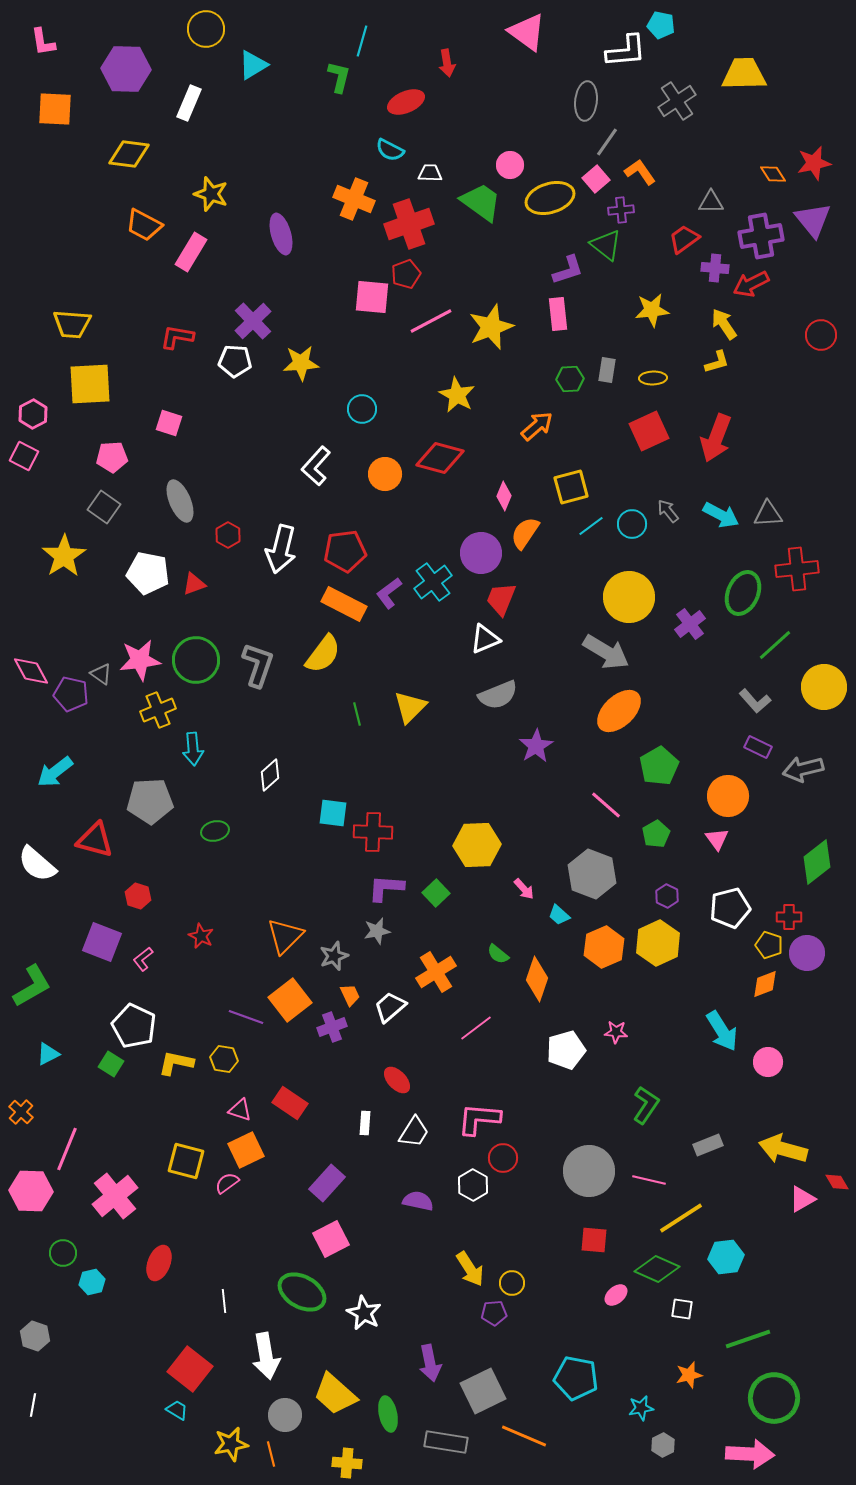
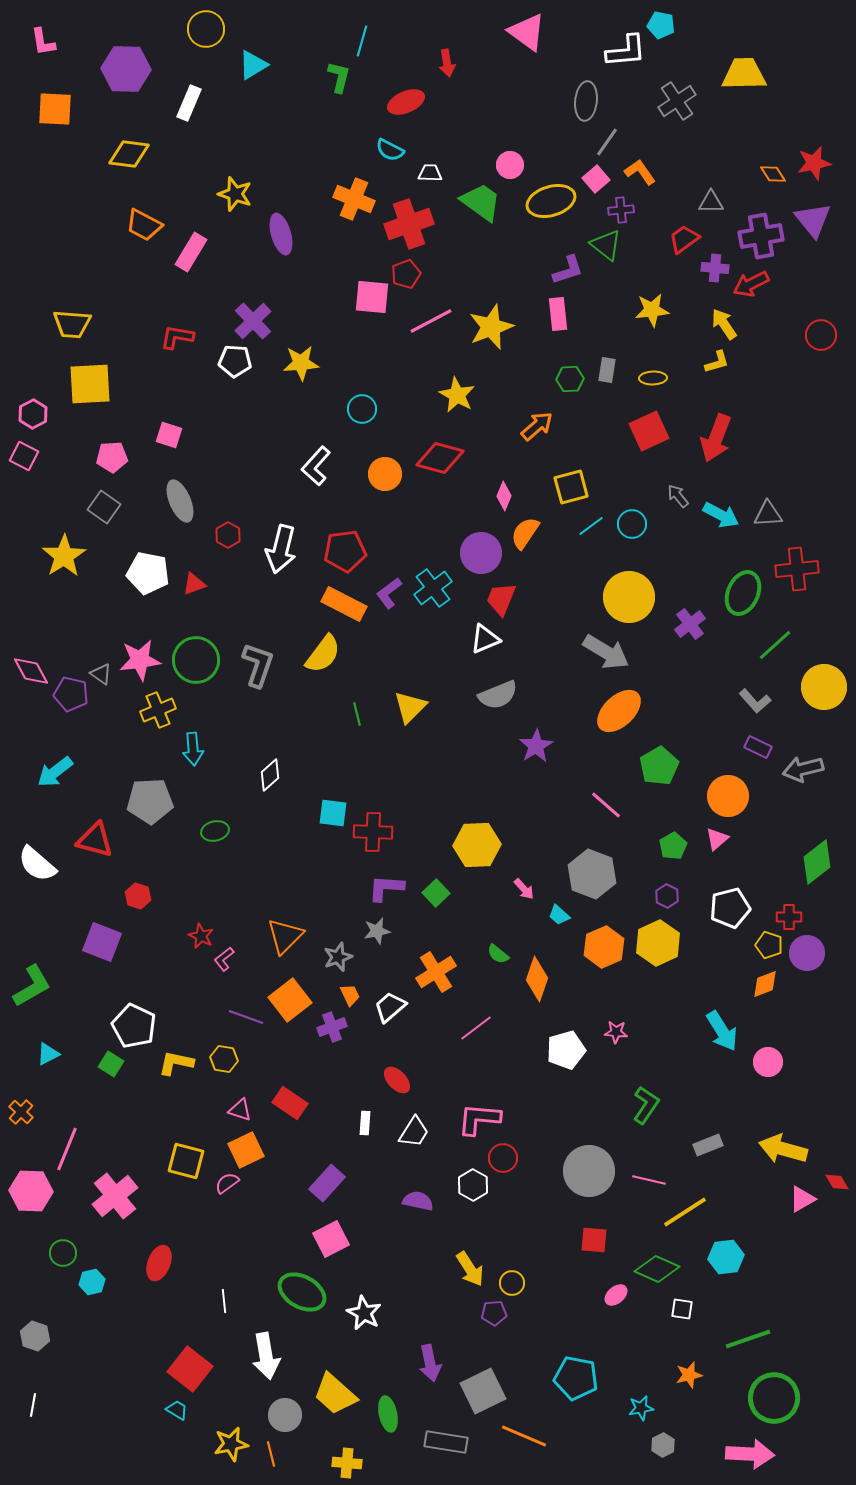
yellow star at (211, 194): moved 24 px right
yellow ellipse at (550, 198): moved 1 px right, 3 px down
pink square at (169, 423): moved 12 px down
gray arrow at (668, 511): moved 10 px right, 15 px up
cyan cross at (433, 582): moved 6 px down
green pentagon at (656, 834): moved 17 px right, 12 px down
pink triangle at (717, 839): rotated 25 degrees clockwise
gray star at (334, 956): moved 4 px right, 1 px down
pink L-shape at (143, 959): moved 81 px right
yellow line at (681, 1218): moved 4 px right, 6 px up
